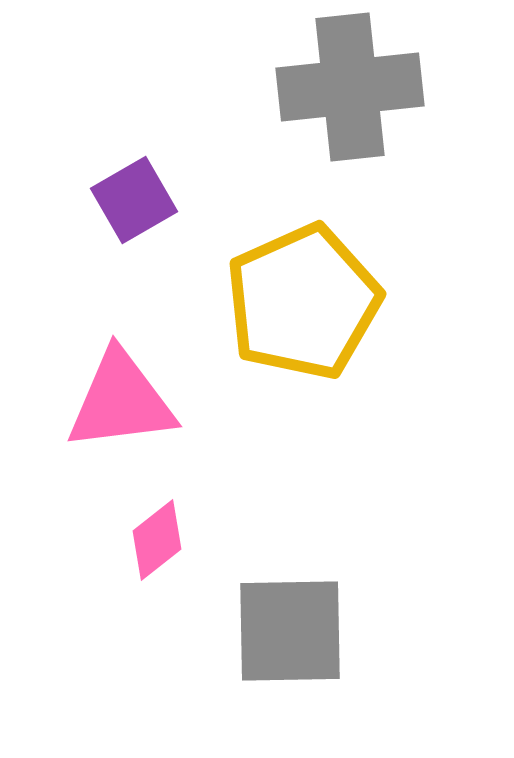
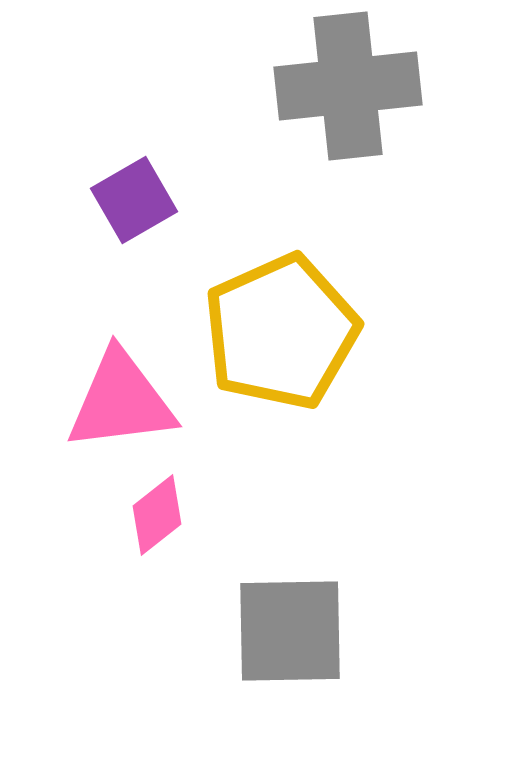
gray cross: moved 2 px left, 1 px up
yellow pentagon: moved 22 px left, 30 px down
pink diamond: moved 25 px up
